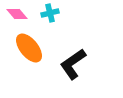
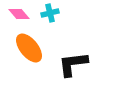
pink diamond: moved 2 px right
black L-shape: rotated 28 degrees clockwise
